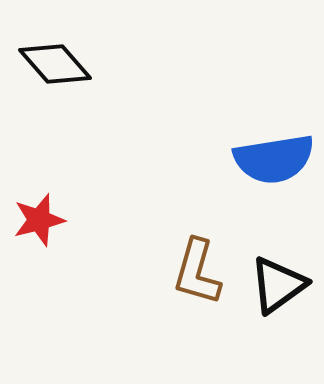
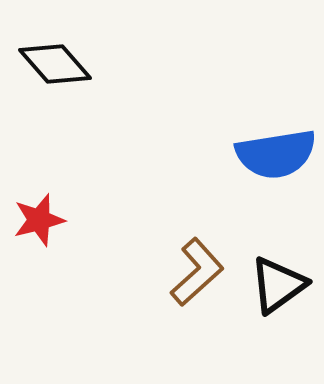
blue semicircle: moved 2 px right, 5 px up
brown L-shape: rotated 148 degrees counterclockwise
